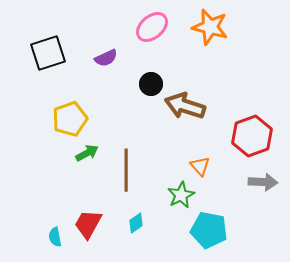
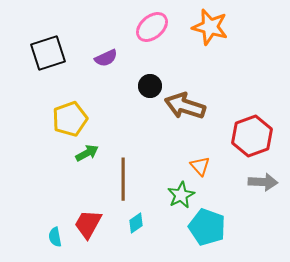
black circle: moved 1 px left, 2 px down
brown line: moved 3 px left, 9 px down
cyan pentagon: moved 2 px left, 3 px up; rotated 9 degrees clockwise
